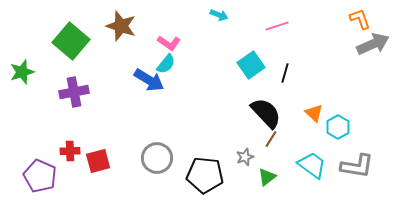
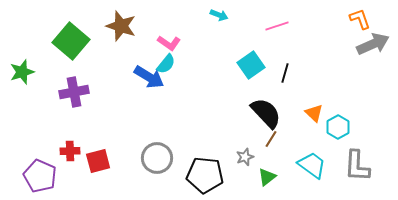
blue arrow: moved 3 px up
gray L-shape: rotated 84 degrees clockwise
